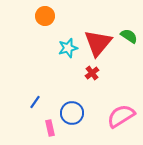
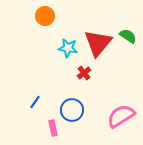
green semicircle: moved 1 px left
cyan star: rotated 24 degrees clockwise
red cross: moved 8 px left
blue circle: moved 3 px up
pink rectangle: moved 3 px right
